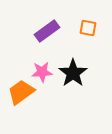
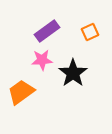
orange square: moved 2 px right, 4 px down; rotated 36 degrees counterclockwise
pink star: moved 12 px up
